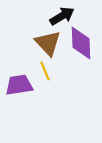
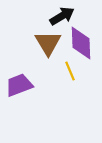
brown triangle: rotated 12 degrees clockwise
yellow line: moved 25 px right
purple trapezoid: rotated 12 degrees counterclockwise
